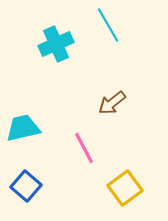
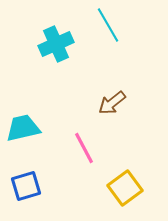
blue square: rotated 32 degrees clockwise
